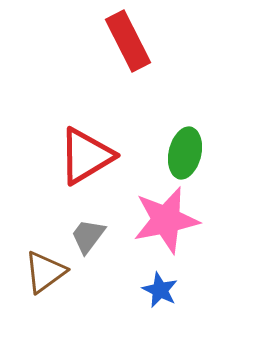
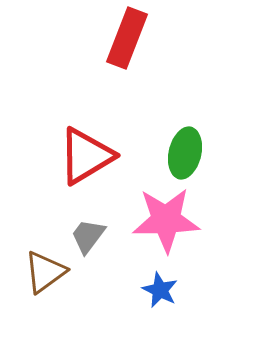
red rectangle: moved 1 px left, 3 px up; rotated 48 degrees clockwise
pink star: rotated 10 degrees clockwise
